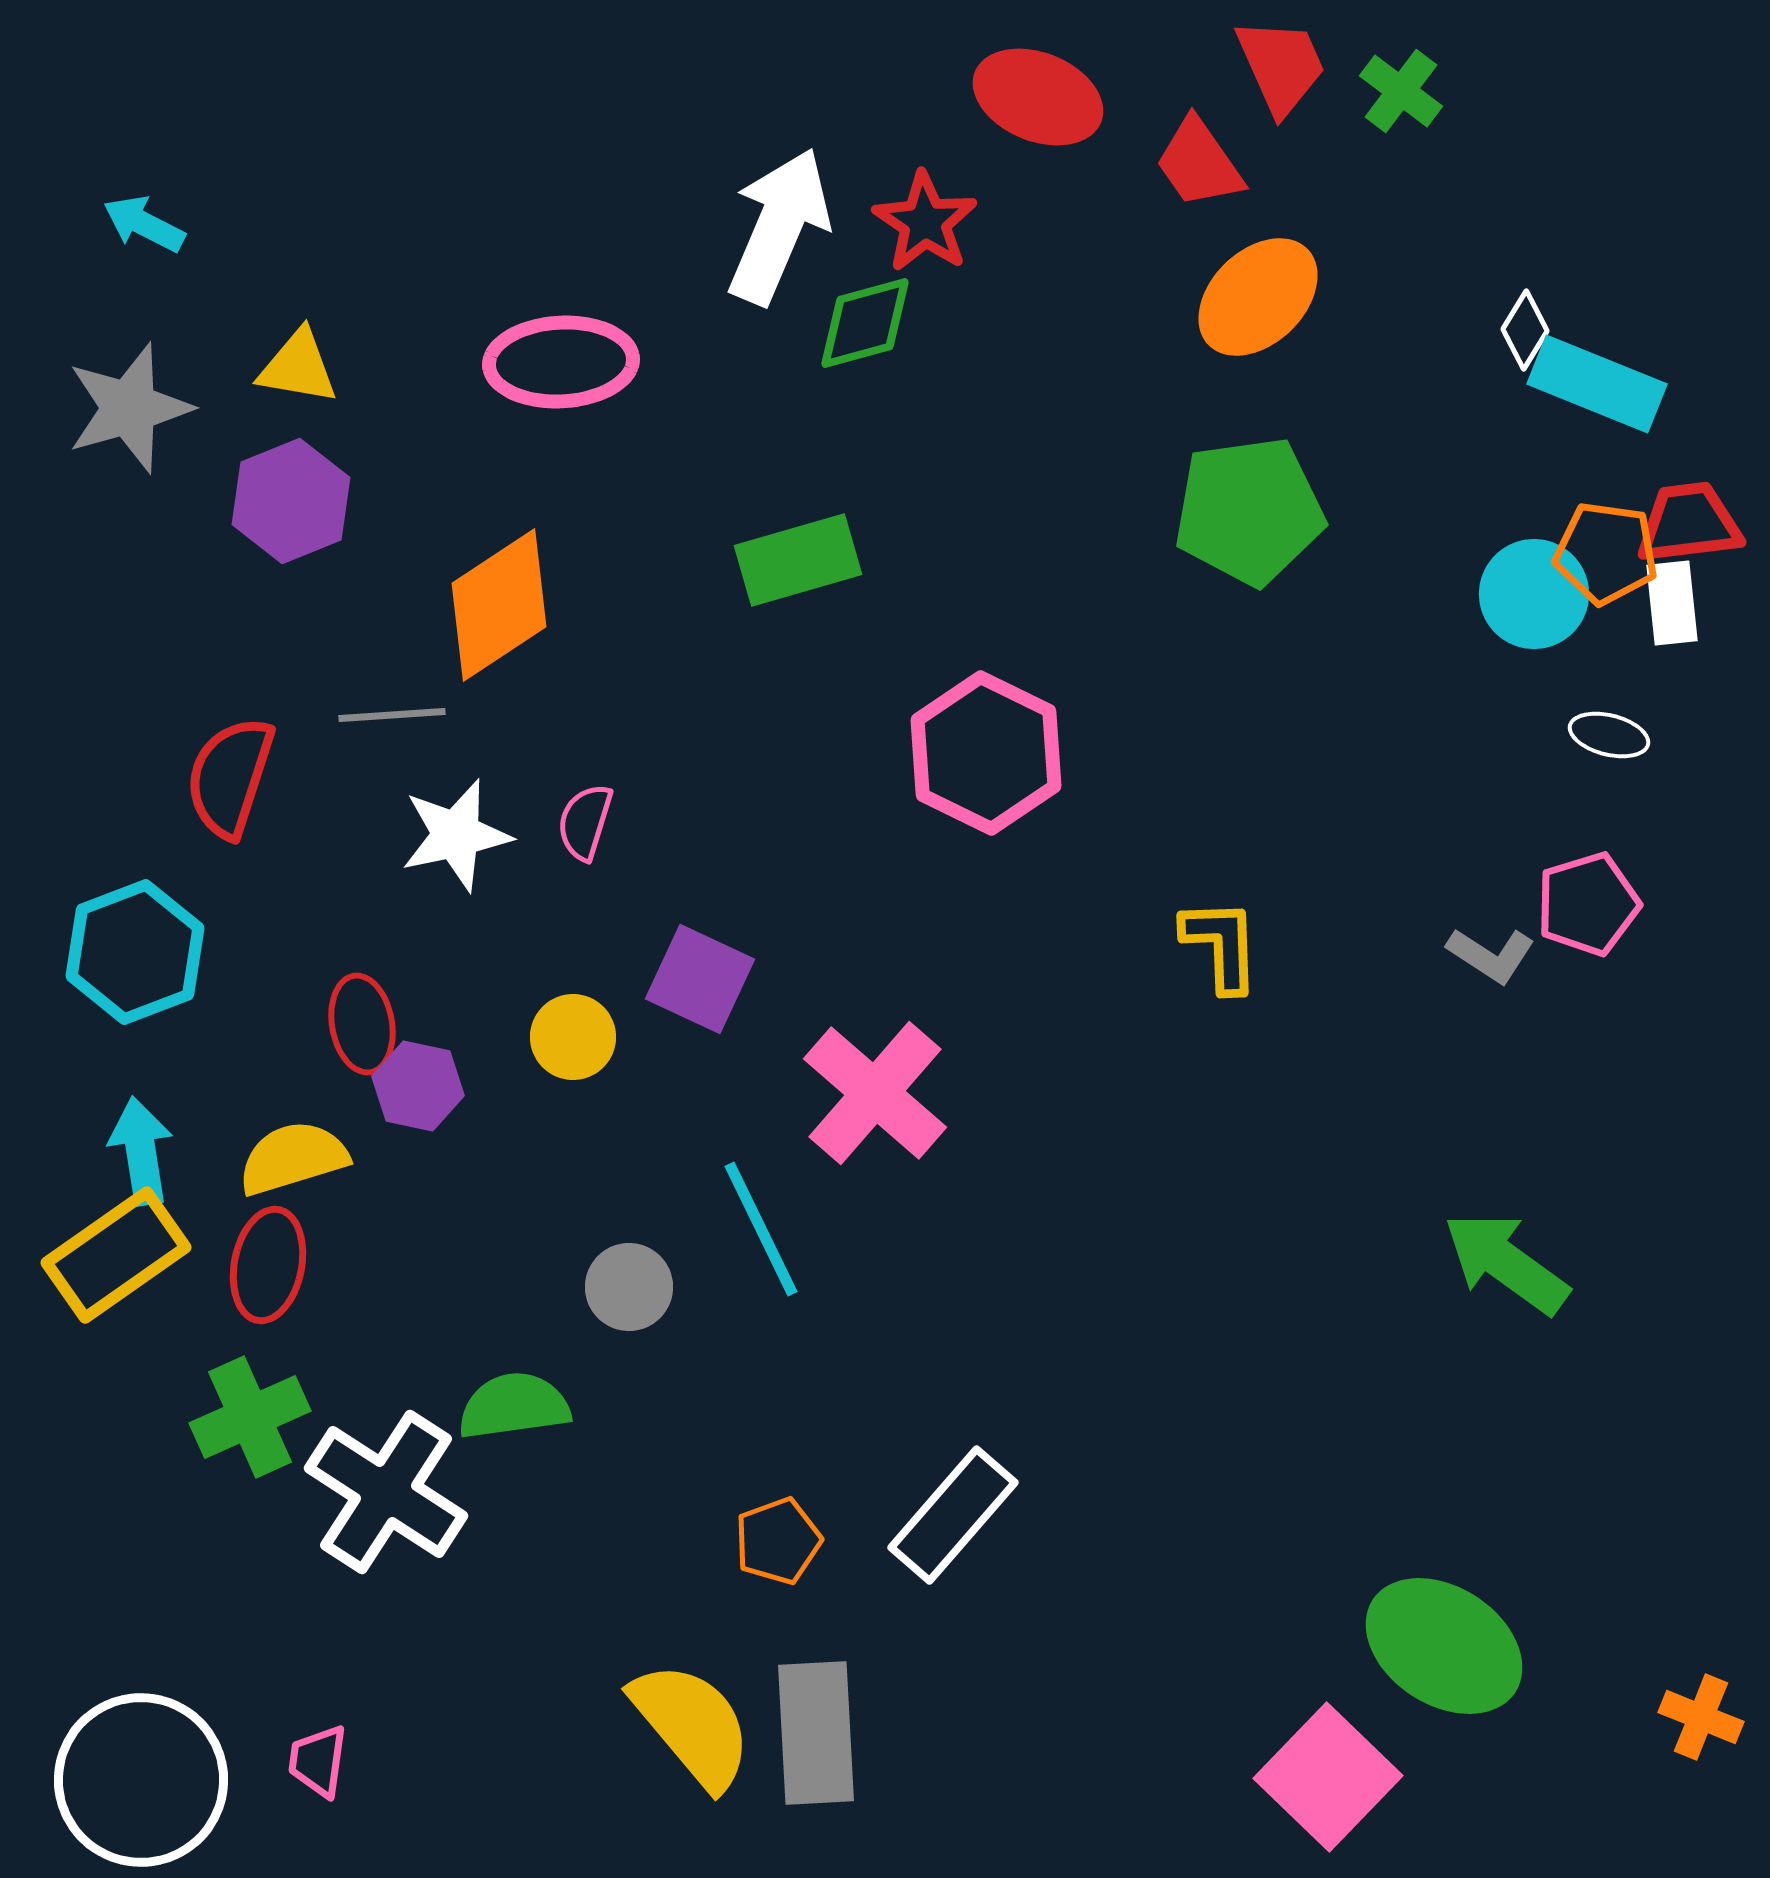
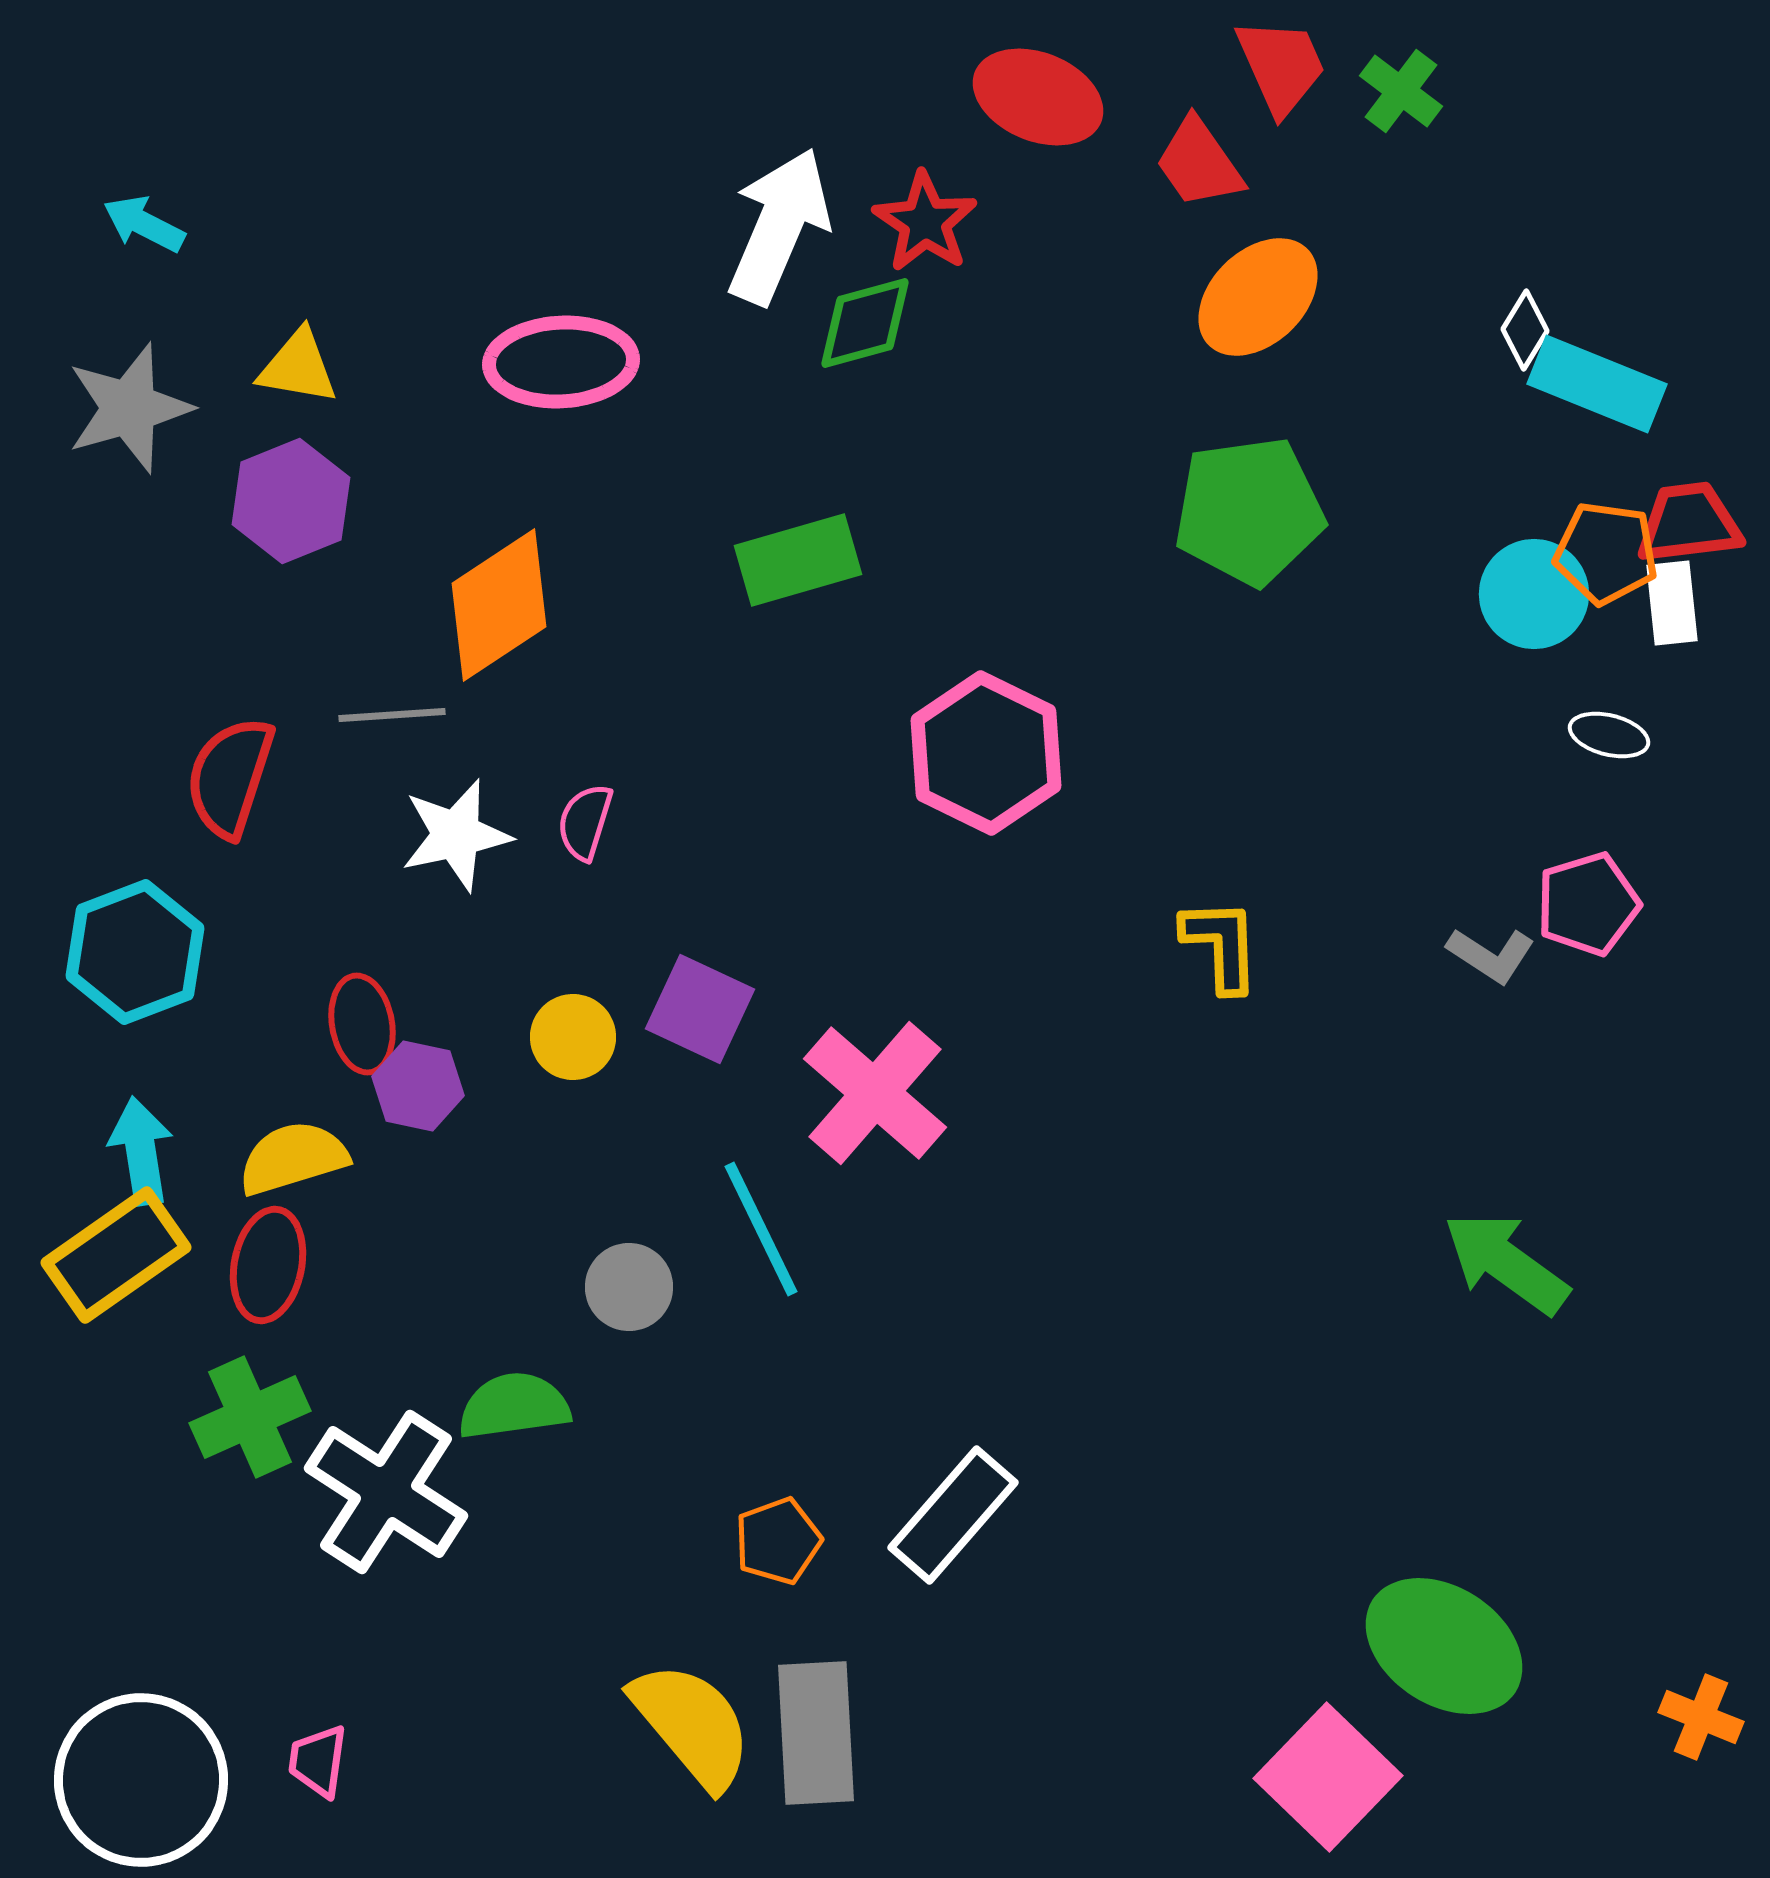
purple square at (700, 979): moved 30 px down
